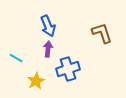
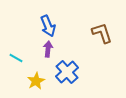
blue cross: moved 1 px left, 3 px down; rotated 25 degrees counterclockwise
